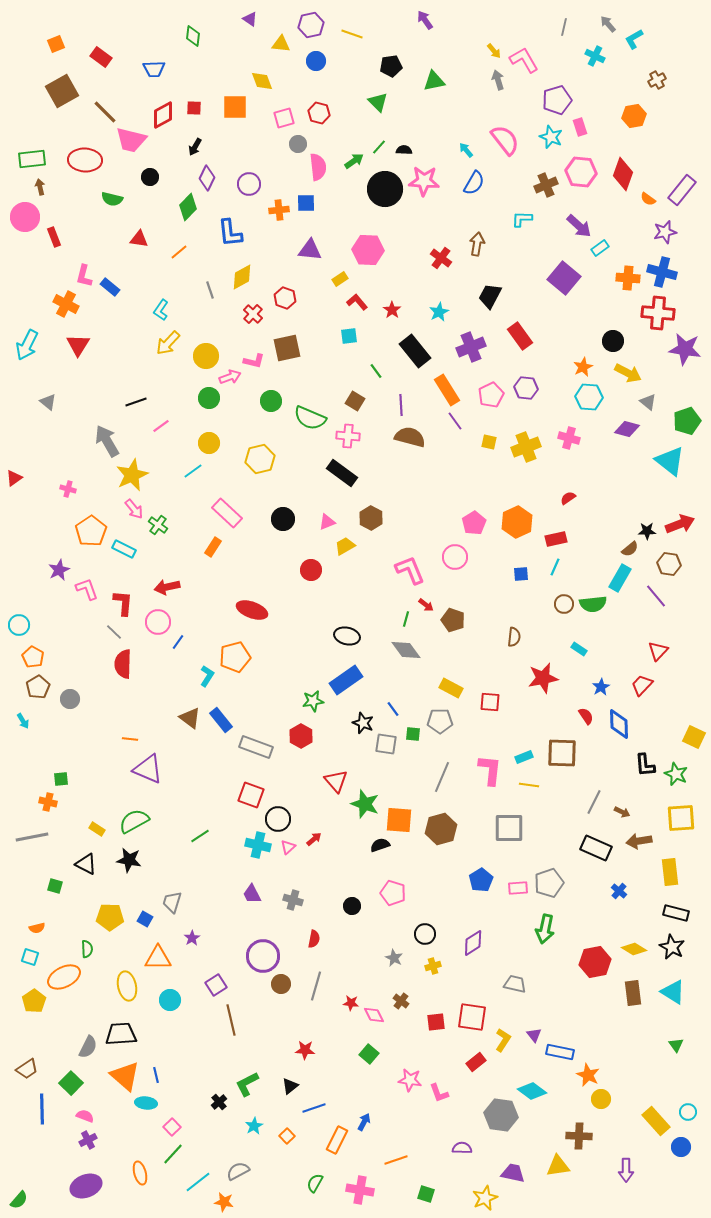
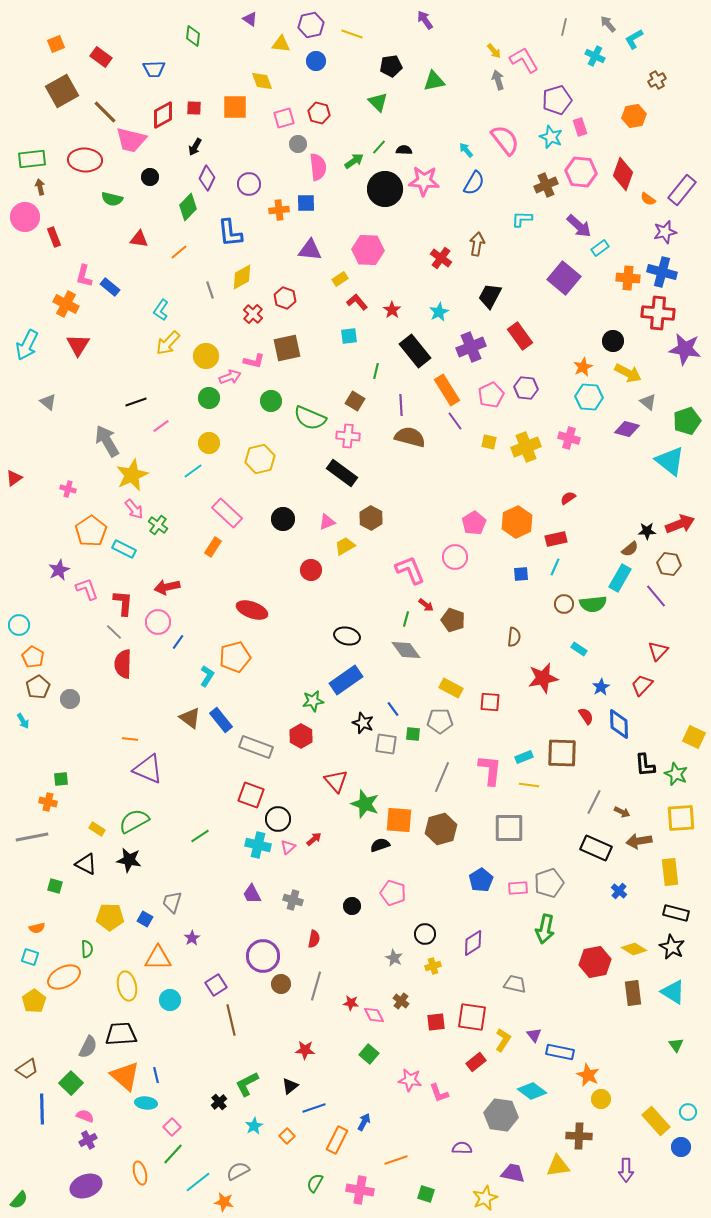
green line at (376, 371): rotated 49 degrees clockwise
